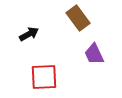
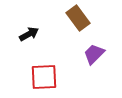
purple trapezoid: rotated 70 degrees clockwise
